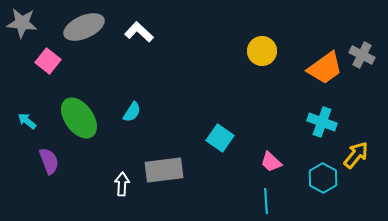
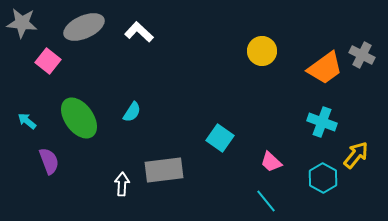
cyan line: rotated 35 degrees counterclockwise
